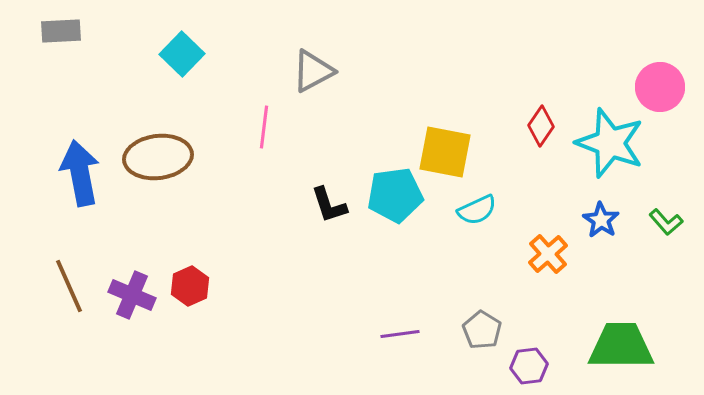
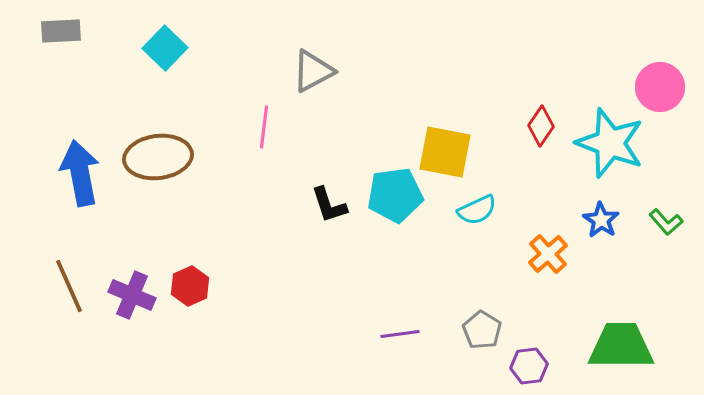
cyan square: moved 17 px left, 6 px up
